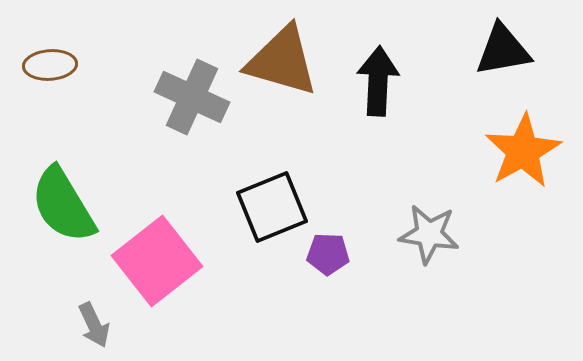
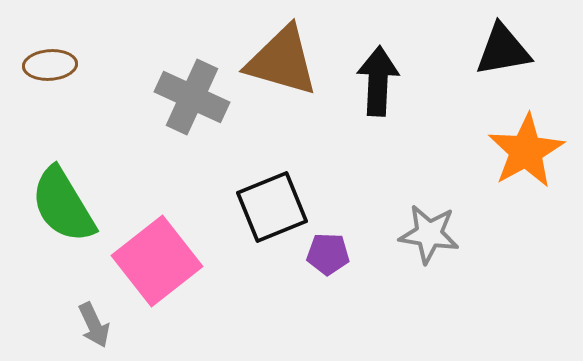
orange star: moved 3 px right
